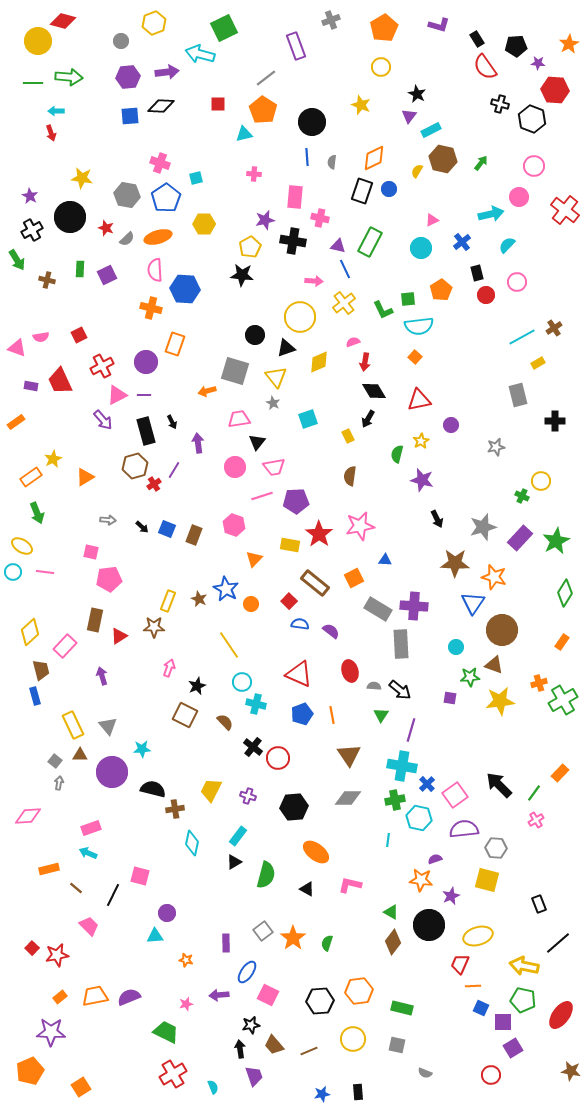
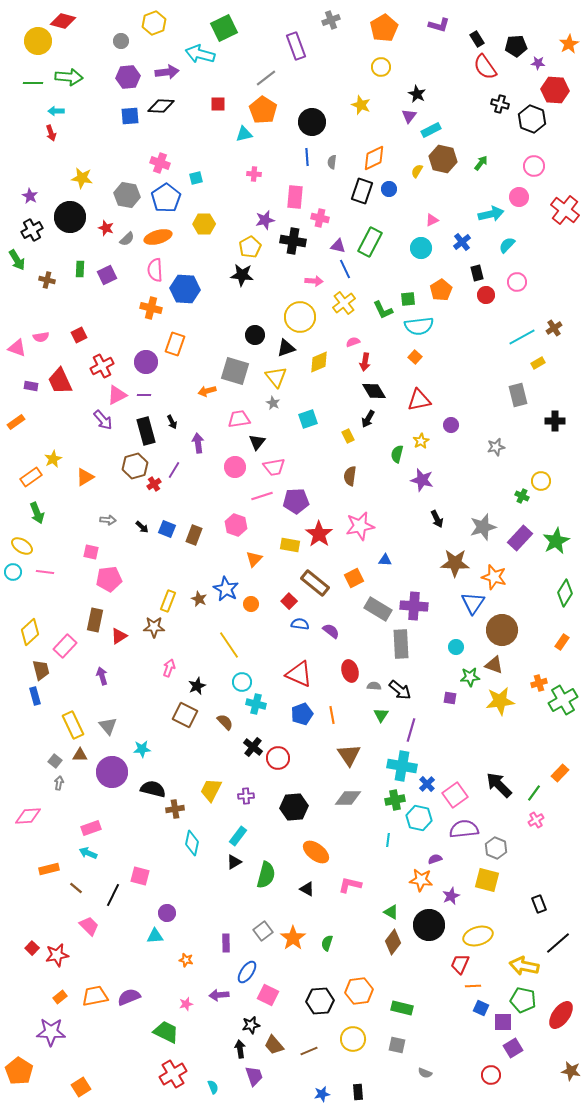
pink hexagon at (234, 525): moved 2 px right
purple cross at (248, 796): moved 2 px left; rotated 21 degrees counterclockwise
gray hexagon at (496, 848): rotated 20 degrees clockwise
orange pentagon at (30, 1071): moved 11 px left; rotated 16 degrees counterclockwise
